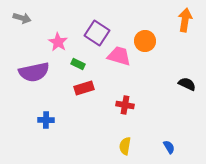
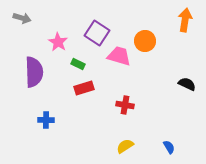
purple semicircle: rotated 80 degrees counterclockwise
yellow semicircle: rotated 48 degrees clockwise
